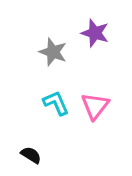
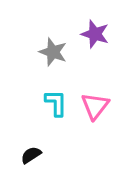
purple star: moved 1 px down
cyan L-shape: rotated 24 degrees clockwise
black semicircle: rotated 65 degrees counterclockwise
